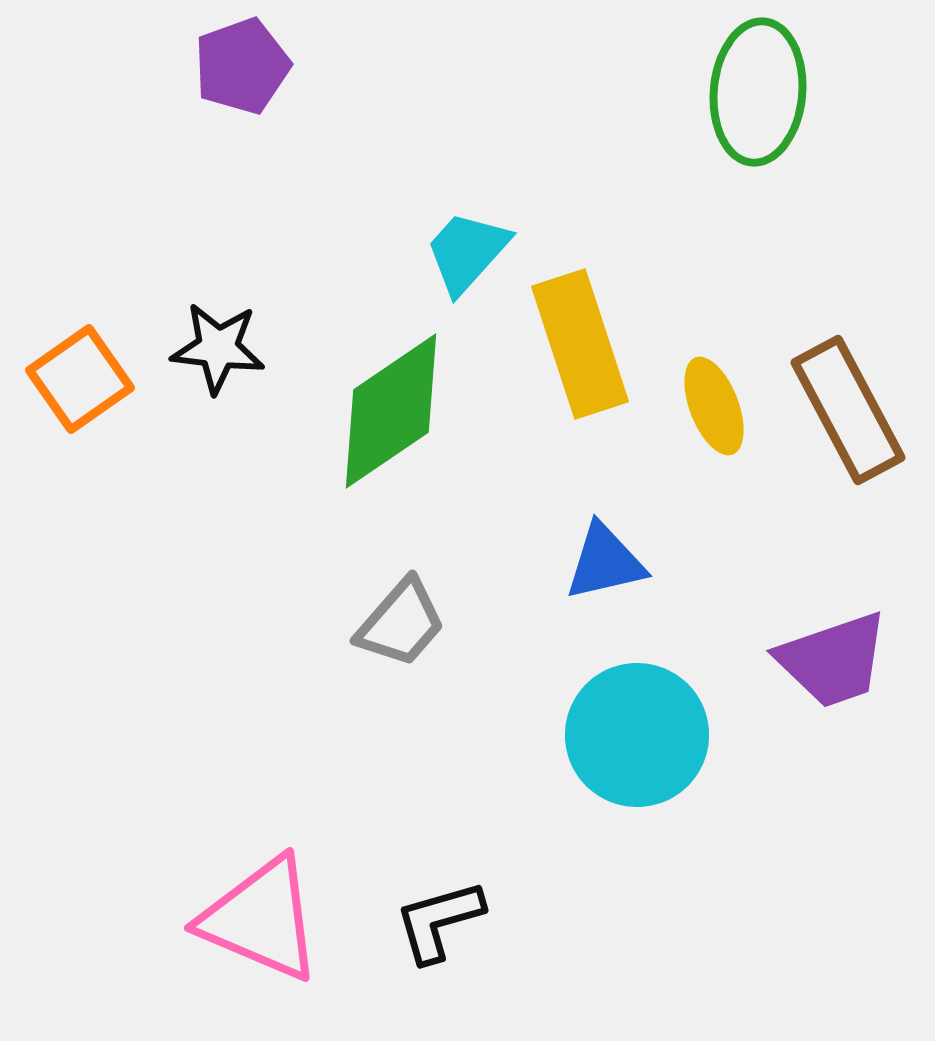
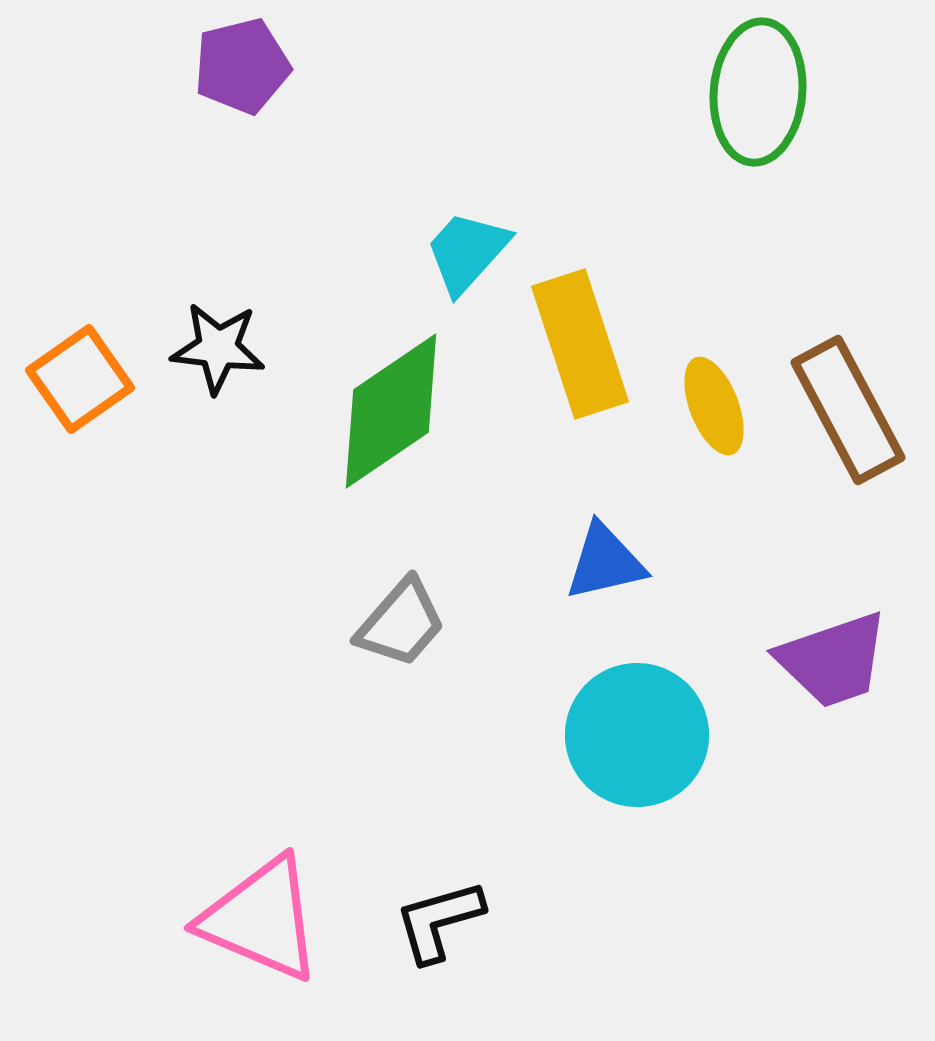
purple pentagon: rotated 6 degrees clockwise
